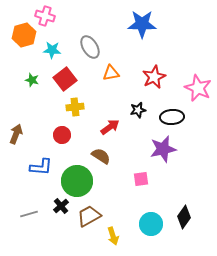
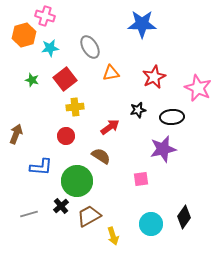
cyan star: moved 2 px left, 2 px up; rotated 12 degrees counterclockwise
red circle: moved 4 px right, 1 px down
